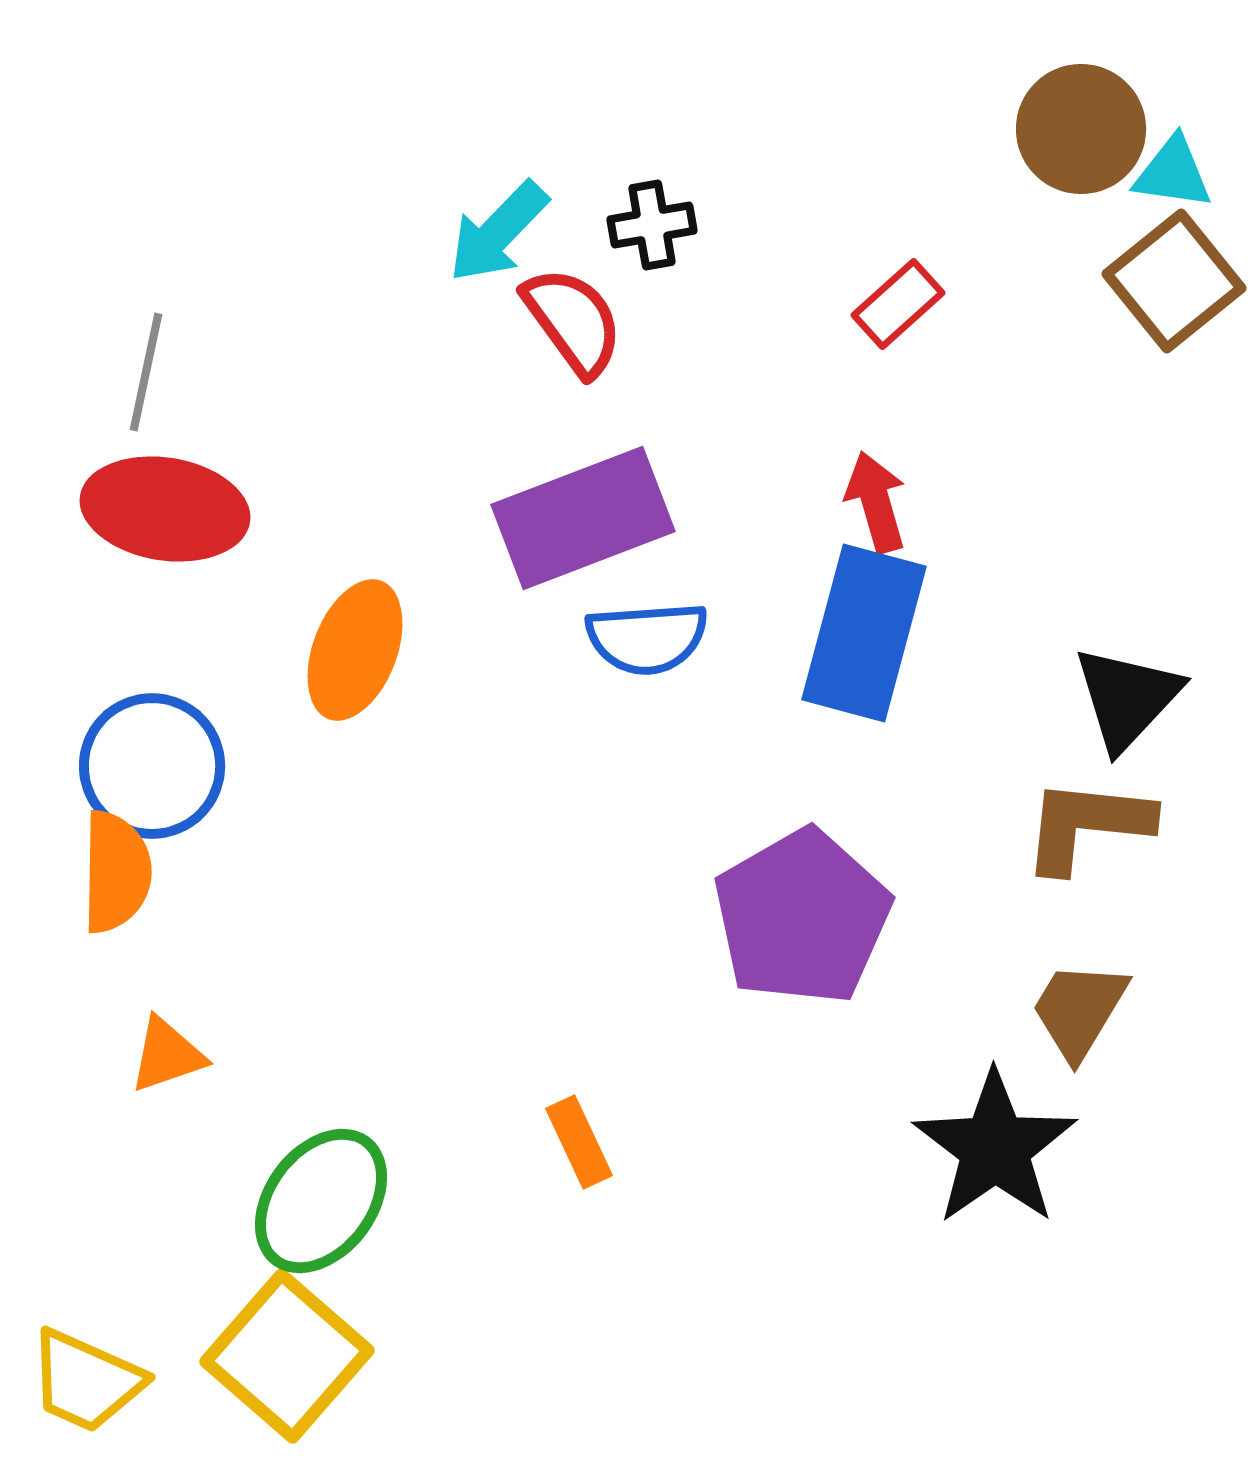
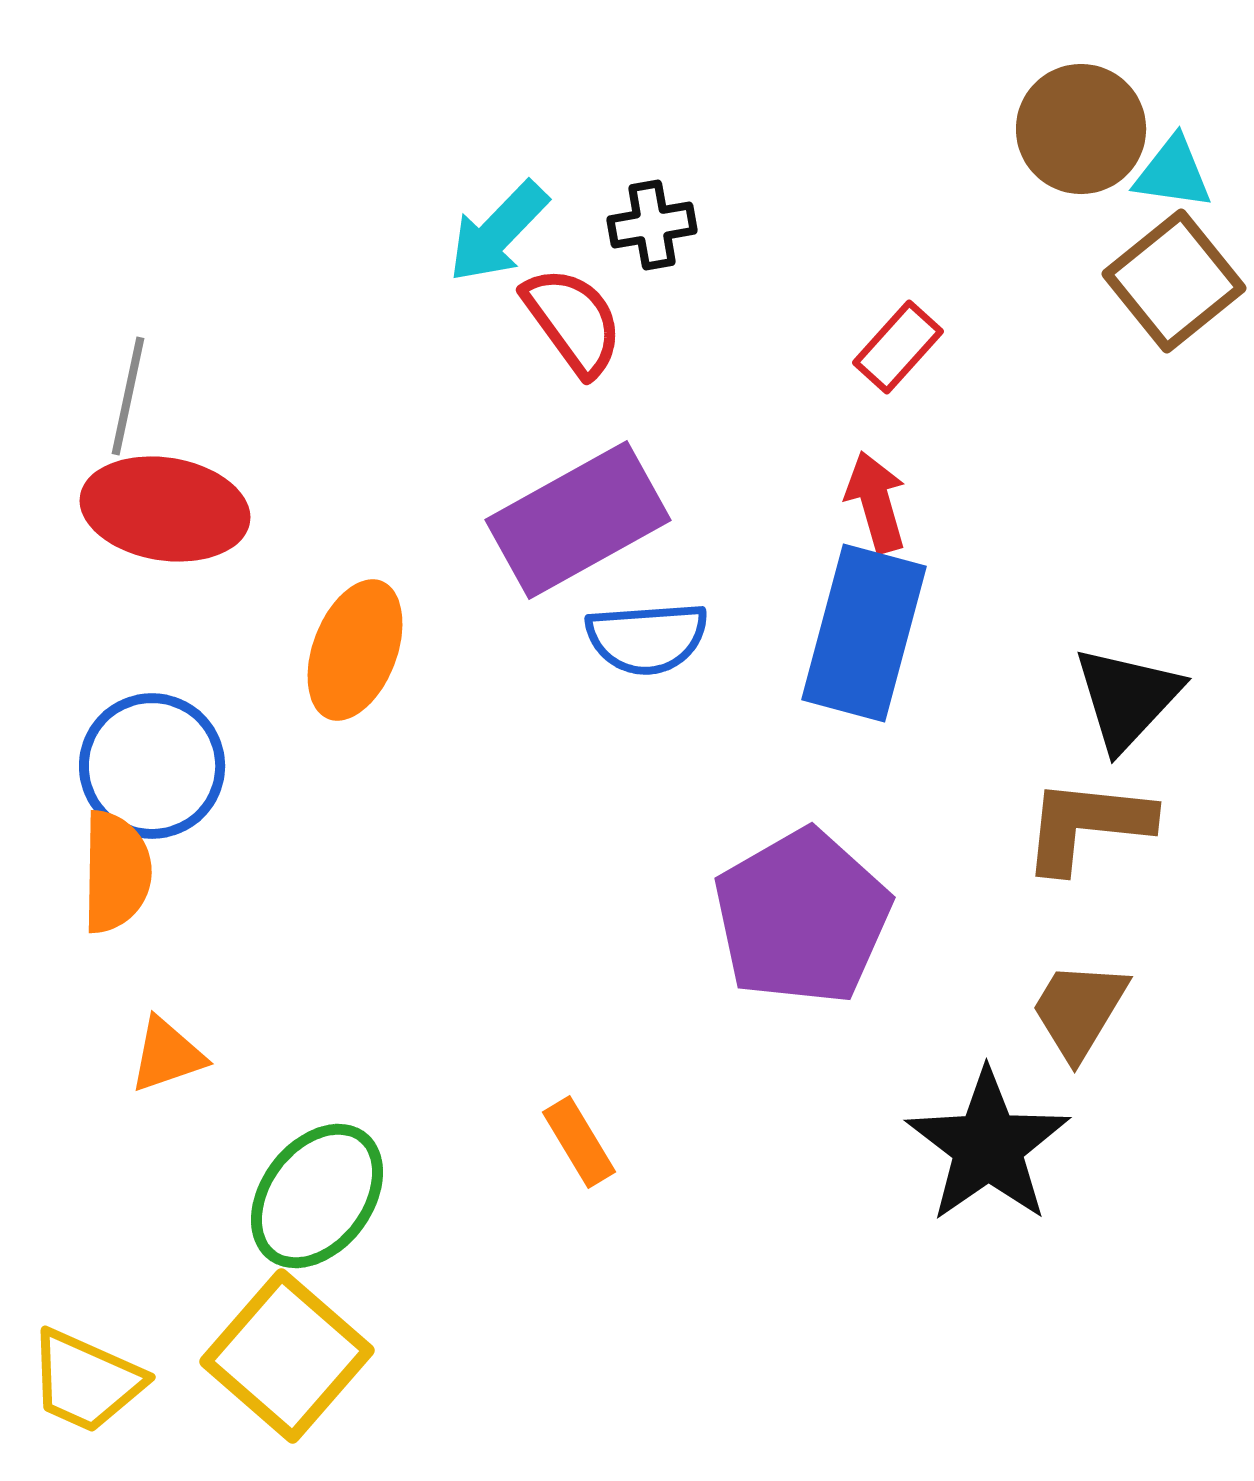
red rectangle: moved 43 px down; rotated 6 degrees counterclockwise
gray line: moved 18 px left, 24 px down
purple rectangle: moved 5 px left, 2 px down; rotated 8 degrees counterclockwise
orange rectangle: rotated 6 degrees counterclockwise
black star: moved 7 px left, 2 px up
green ellipse: moved 4 px left, 5 px up
